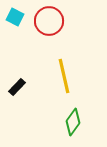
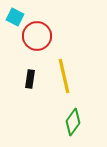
red circle: moved 12 px left, 15 px down
black rectangle: moved 13 px right, 8 px up; rotated 36 degrees counterclockwise
